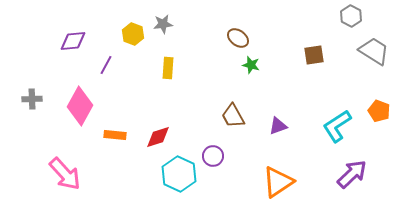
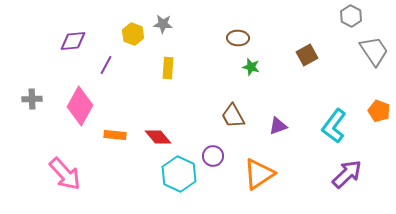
gray star: rotated 12 degrees clockwise
brown ellipse: rotated 35 degrees counterclockwise
gray trapezoid: rotated 24 degrees clockwise
brown square: moved 7 px left; rotated 20 degrees counterclockwise
green star: moved 2 px down
cyan L-shape: moved 3 px left; rotated 20 degrees counterclockwise
red diamond: rotated 68 degrees clockwise
purple arrow: moved 5 px left
orange triangle: moved 19 px left, 8 px up
